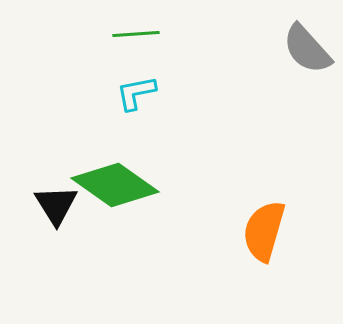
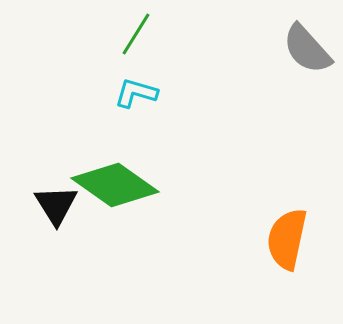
green line: rotated 54 degrees counterclockwise
cyan L-shape: rotated 27 degrees clockwise
orange semicircle: moved 23 px right, 8 px down; rotated 4 degrees counterclockwise
